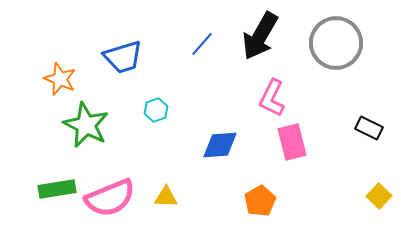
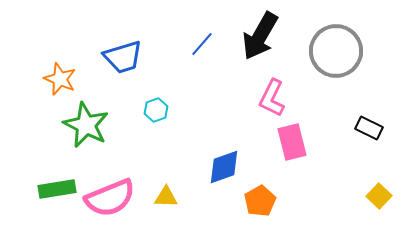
gray circle: moved 8 px down
blue diamond: moved 4 px right, 22 px down; rotated 15 degrees counterclockwise
